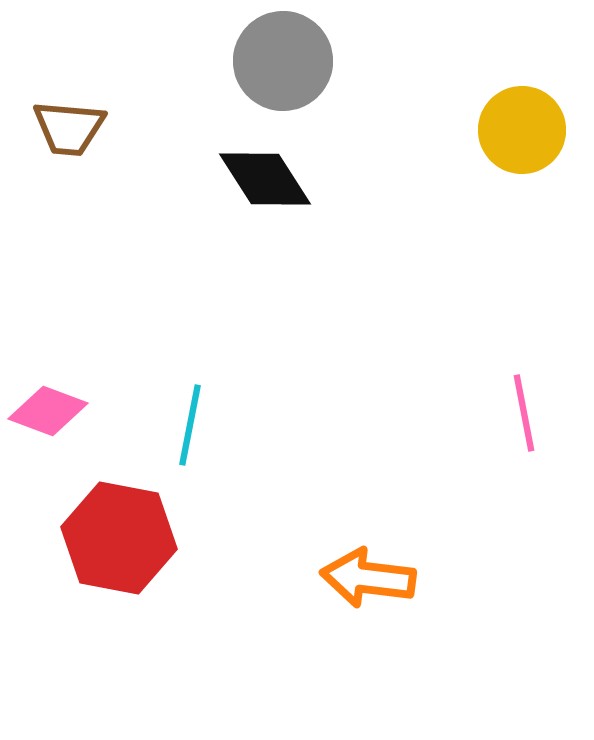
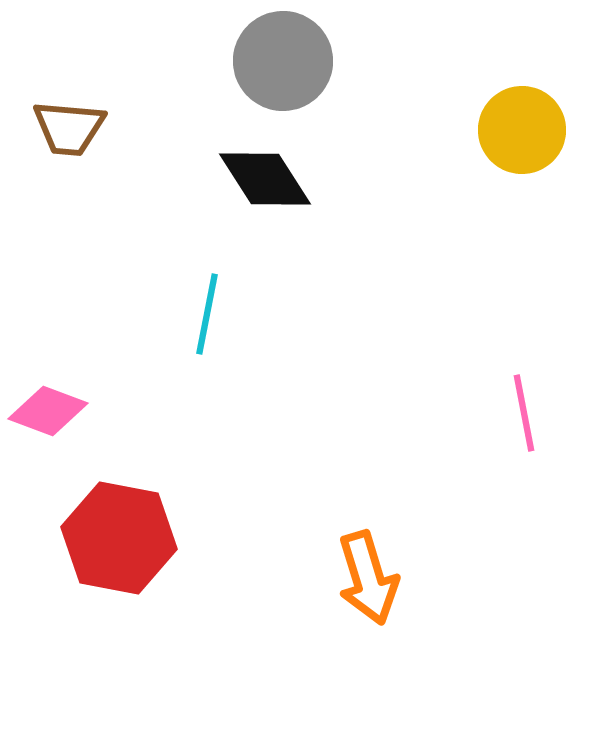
cyan line: moved 17 px right, 111 px up
orange arrow: rotated 114 degrees counterclockwise
